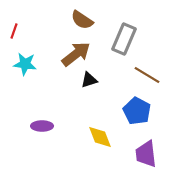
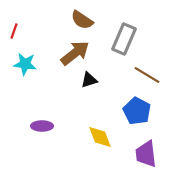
brown arrow: moved 1 px left, 1 px up
